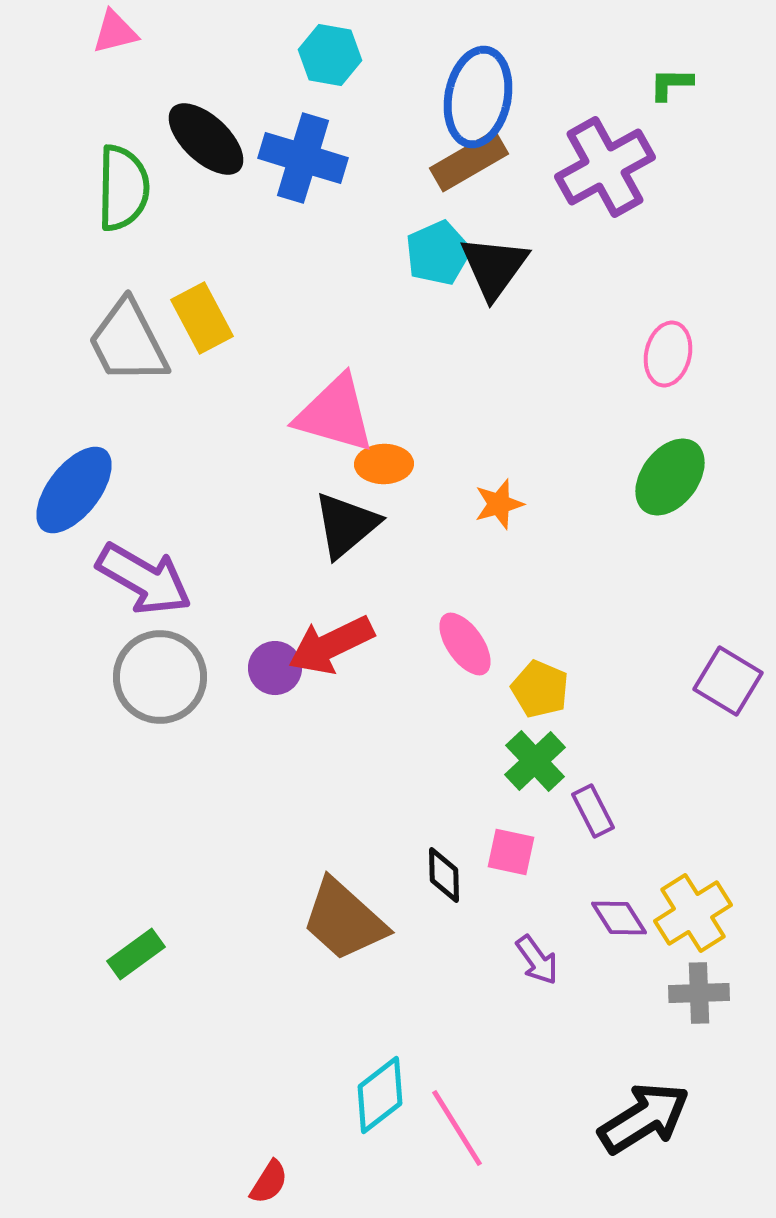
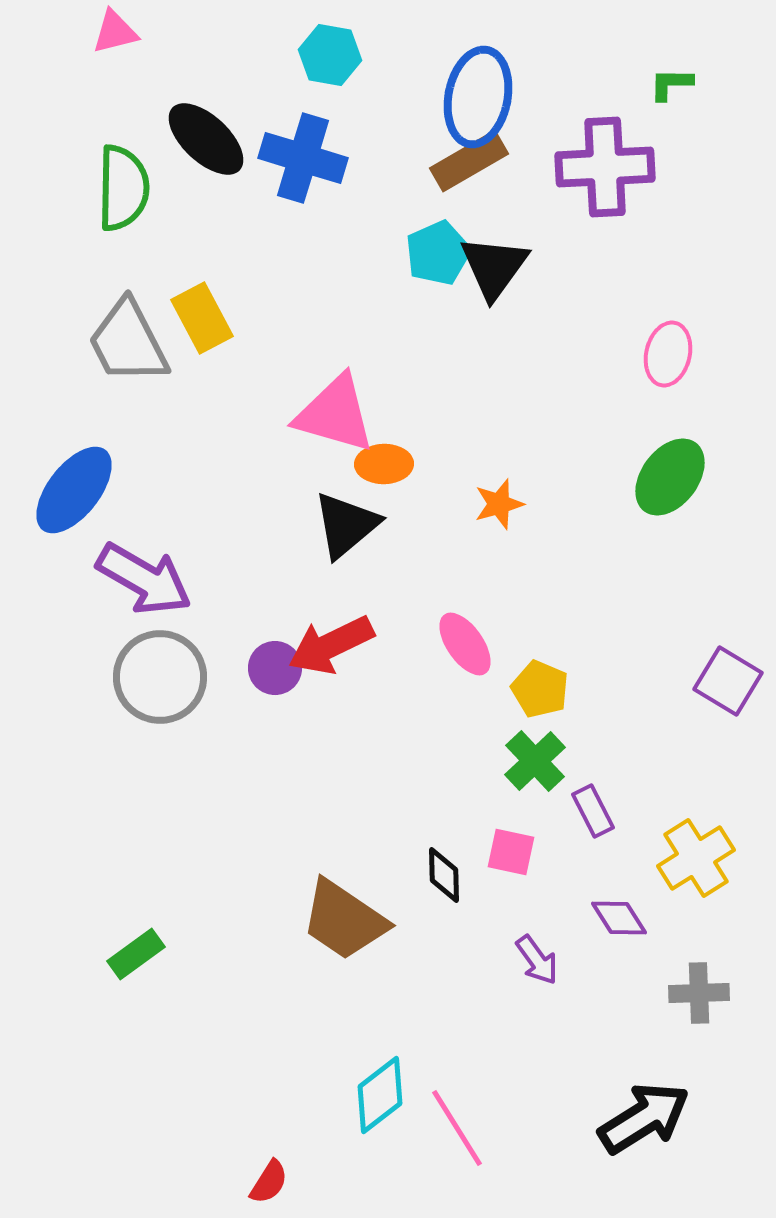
purple cross at (605, 167): rotated 26 degrees clockwise
yellow cross at (693, 913): moved 3 px right, 55 px up
brown trapezoid at (344, 920): rotated 8 degrees counterclockwise
